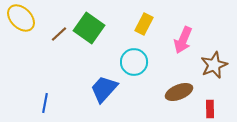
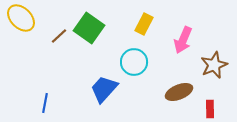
brown line: moved 2 px down
